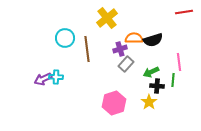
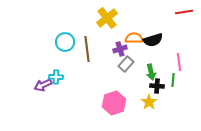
cyan circle: moved 4 px down
green arrow: rotated 77 degrees counterclockwise
purple arrow: moved 6 px down
